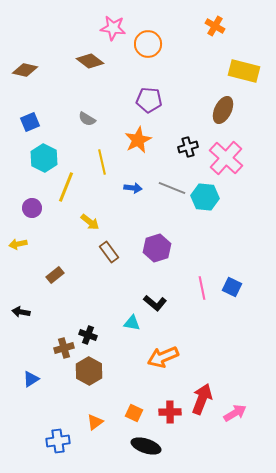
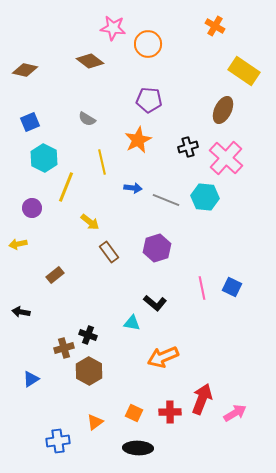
yellow rectangle at (244, 71): rotated 20 degrees clockwise
gray line at (172, 188): moved 6 px left, 12 px down
black ellipse at (146, 446): moved 8 px left, 2 px down; rotated 16 degrees counterclockwise
